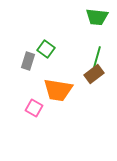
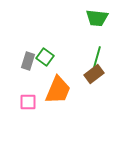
green trapezoid: moved 1 px down
green square: moved 1 px left, 8 px down
orange trapezoid: rotated 76 degrees counterclockwise
pink square: moved 6 px left, 6 px up; rotated 30 degrees counterclockwise
